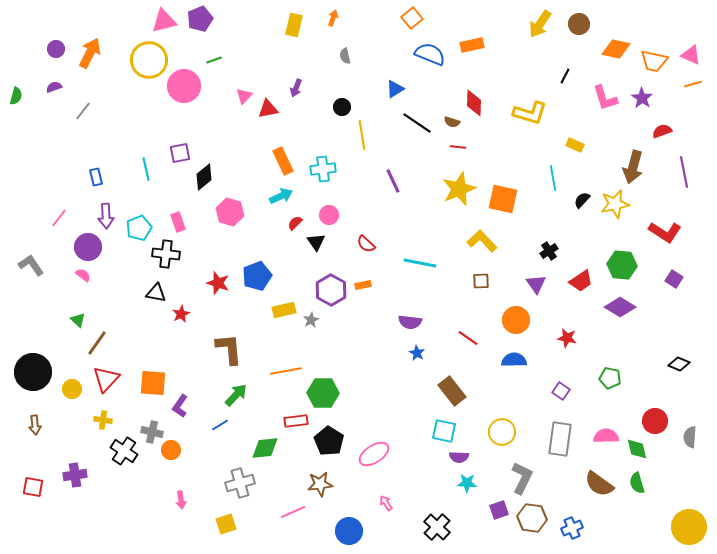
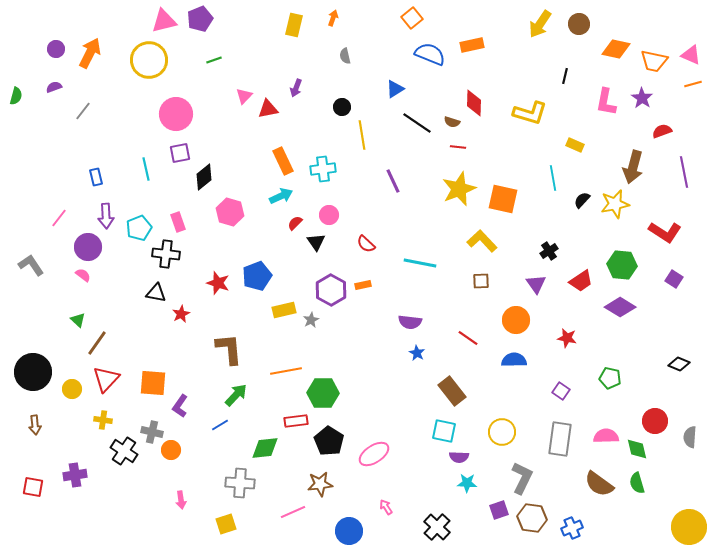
black line at (565, 76): rotated 14 degrees counterclockwise
pink circle at (184, 86): moved 8 px left, 28 px down
pink L-shape at (605, 98): moved 1 px right, 4 px down; rotated 28 degrees clockwise
gray cross at (240, 483): rotated 20 degrees clockwise
pink arrow at (386, 503): moved 4 px down
